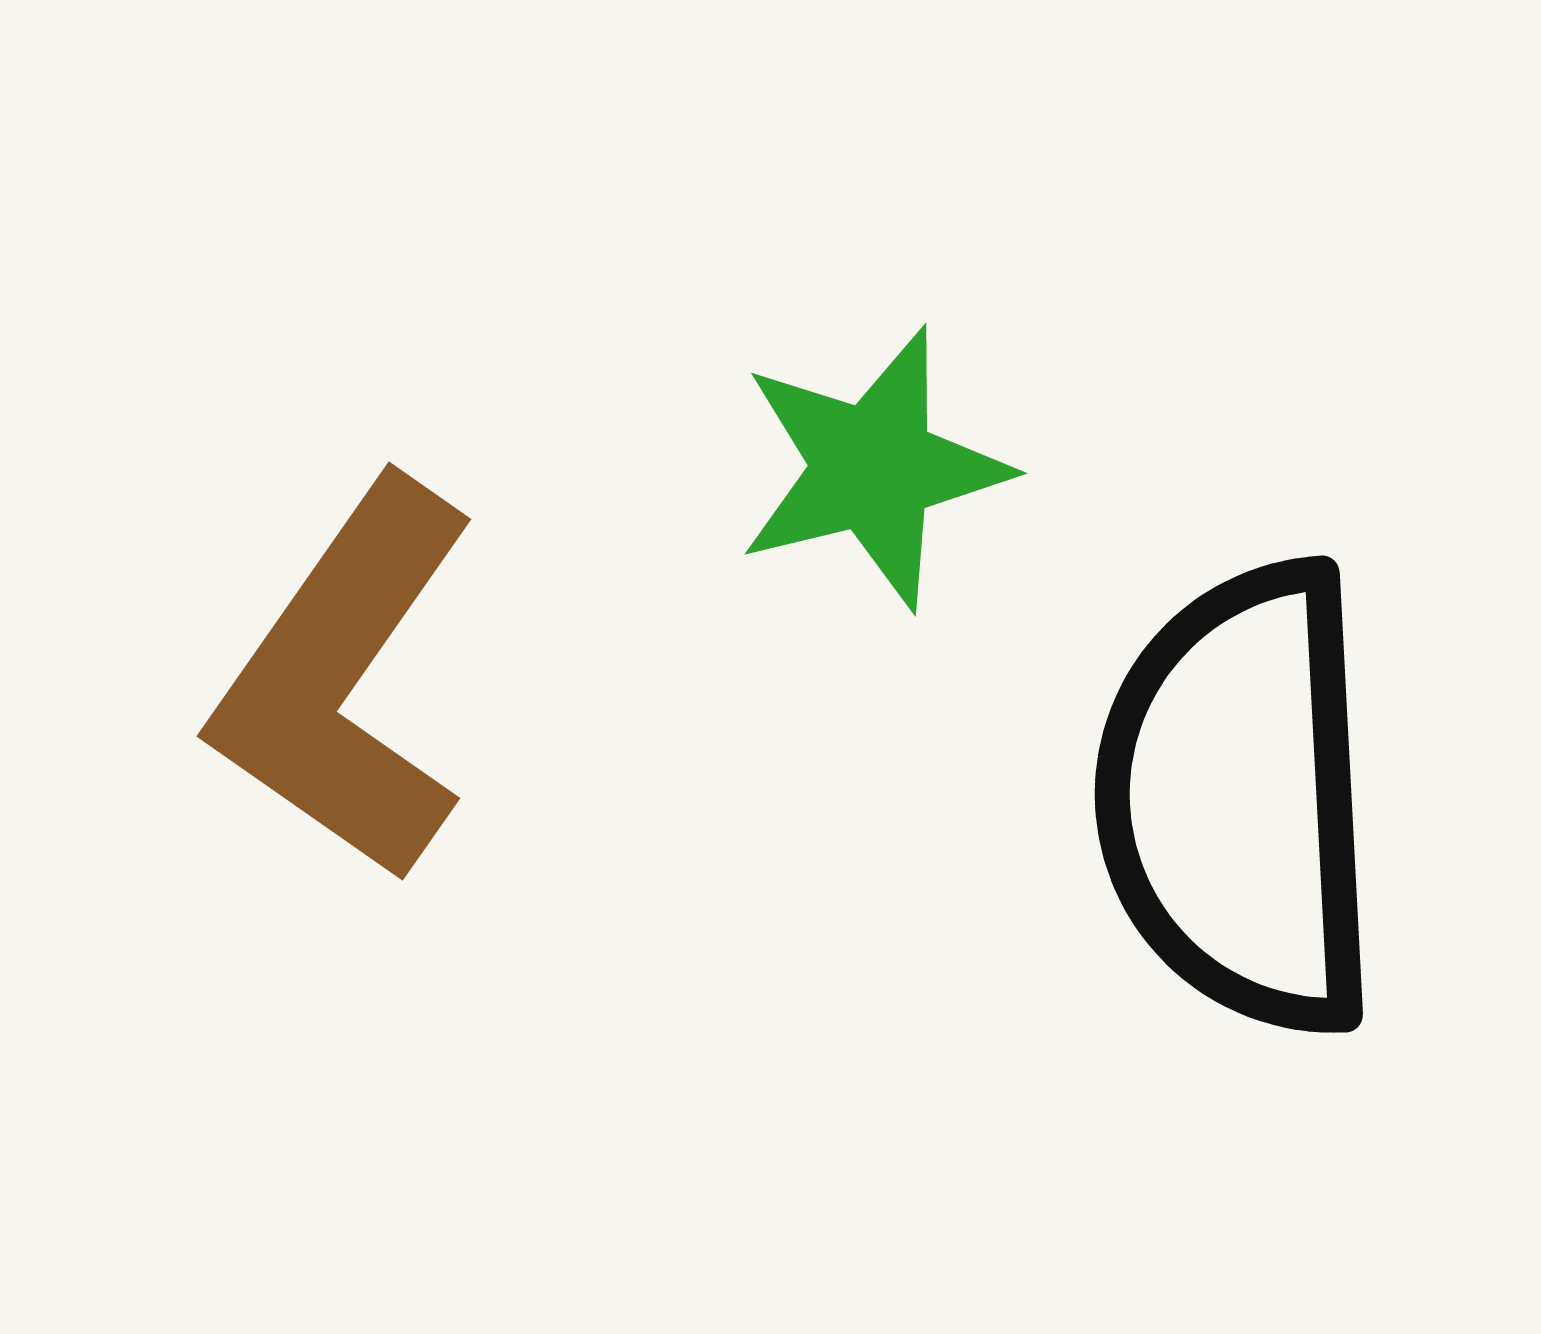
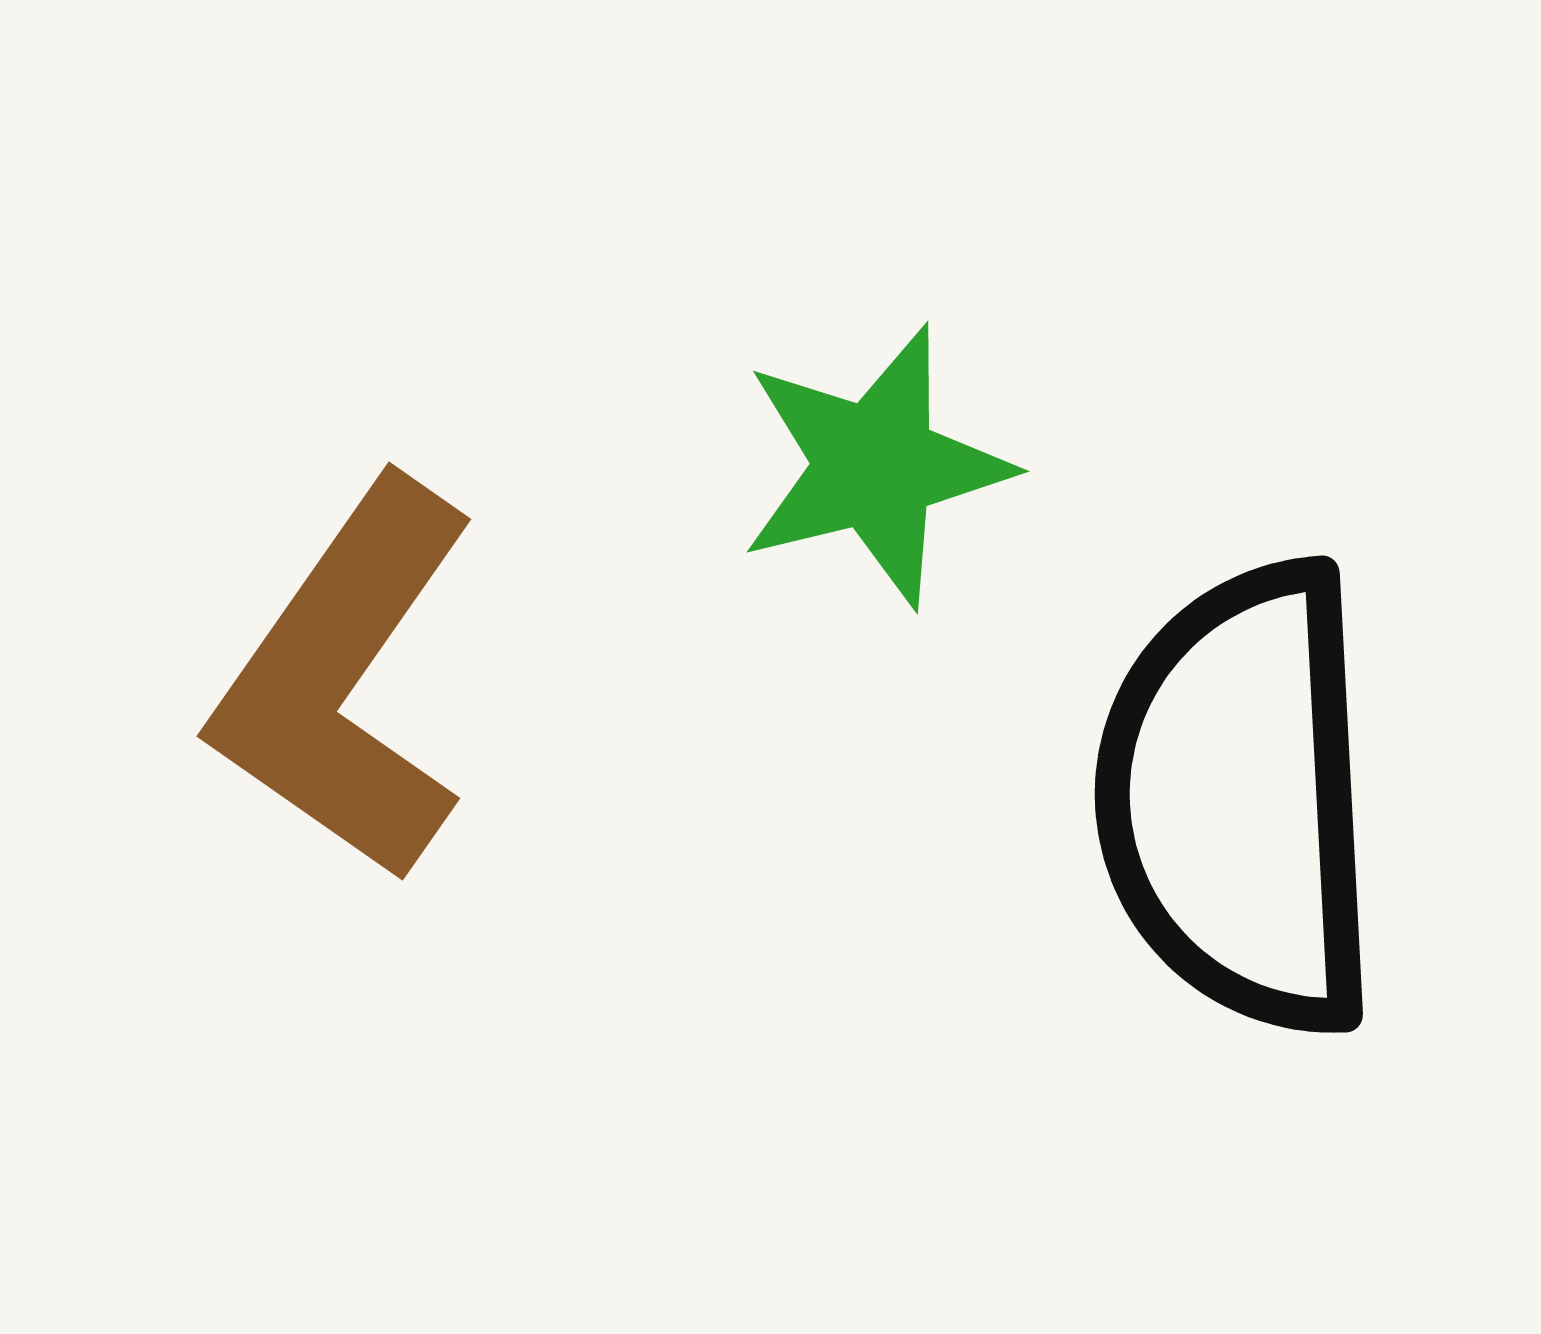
green star: moved 2 px right, 2 px up
